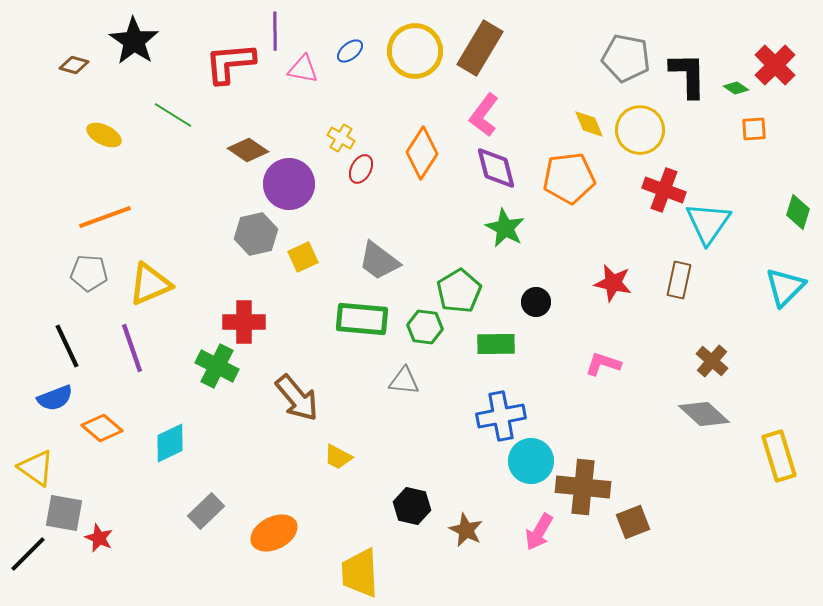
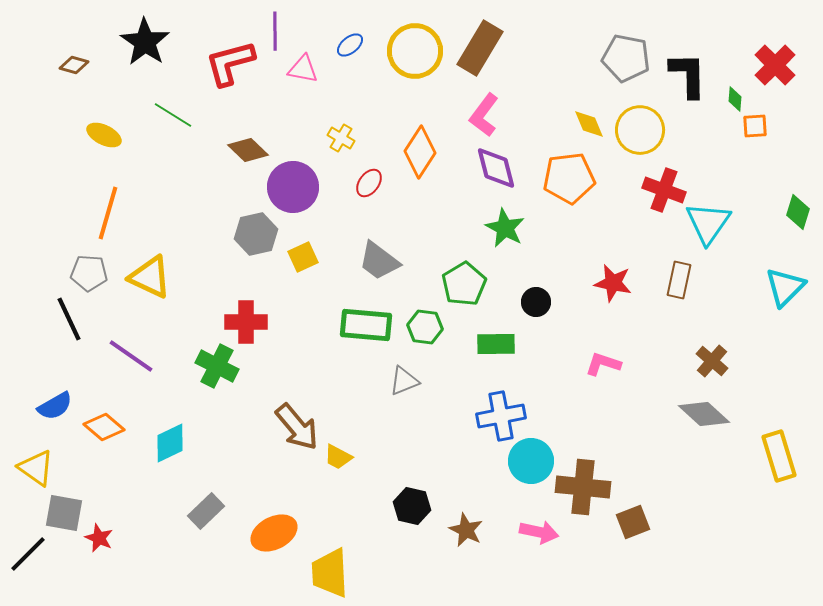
black star at (134, 41): moved 11 px right, 1 px down
blue ellipse at (350, 51): moved 6 px up
red L-shape at (230, 63): rotated 10 degrees counterclockwise
green diamond at (736, 88): moved 1 px left, 11 px down; rotated 60 degrees clockwise
orange square at (754, 129): moved 1 px right, 3 px up
brown diamond at (248, 150): rotated 9 degrees clockwise
orange diamond at (422, 153): moved 2 px left, 1 px up
red ellipse at (361, 169): moved 8 px right, 14 px down; rotated 8 degrees clockwise
purple circle at (289, 184): moved 4 px right, 3 px down
orange line at (105, 217): moved 3 px right, 4 px up; rotated 54 degrees counterclockwise
yellow triangle at (150, 284): moved 7 px up; rotated 48 degrees clockwise
green pentagon at (459, 291): moved 5 px right, 7 px up
green rectangle at (362, 319): moved 4 px right, 6 px down
red cross at (244, 322): moved 2 px right
black line at (67, 346): moved 2 px right, 27 px up
purple line at (132, 348): moved 1 px left, 8 px down; rotated 36 degrees counterclockwise
gray triangle at (404, 381): rotated 28 degrees counterclockwise
blue semicircle at (55, 398): moved 8 px down; rotated 9 degrees counterclockwise
brown arrow at (297, 398): moved 29 px down
orange diamond at (102, 428): moved 2 px right, 1 px up
pink arrow at (539, 532): rotated 108 degrees counterclockwise
yellow trapezoid at (360, 573): moved 30 px left
